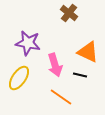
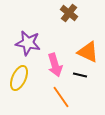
yellow ellipse: rotated 10 degrees counterclockwise
orange line: rotated 20 degrees clockwise
